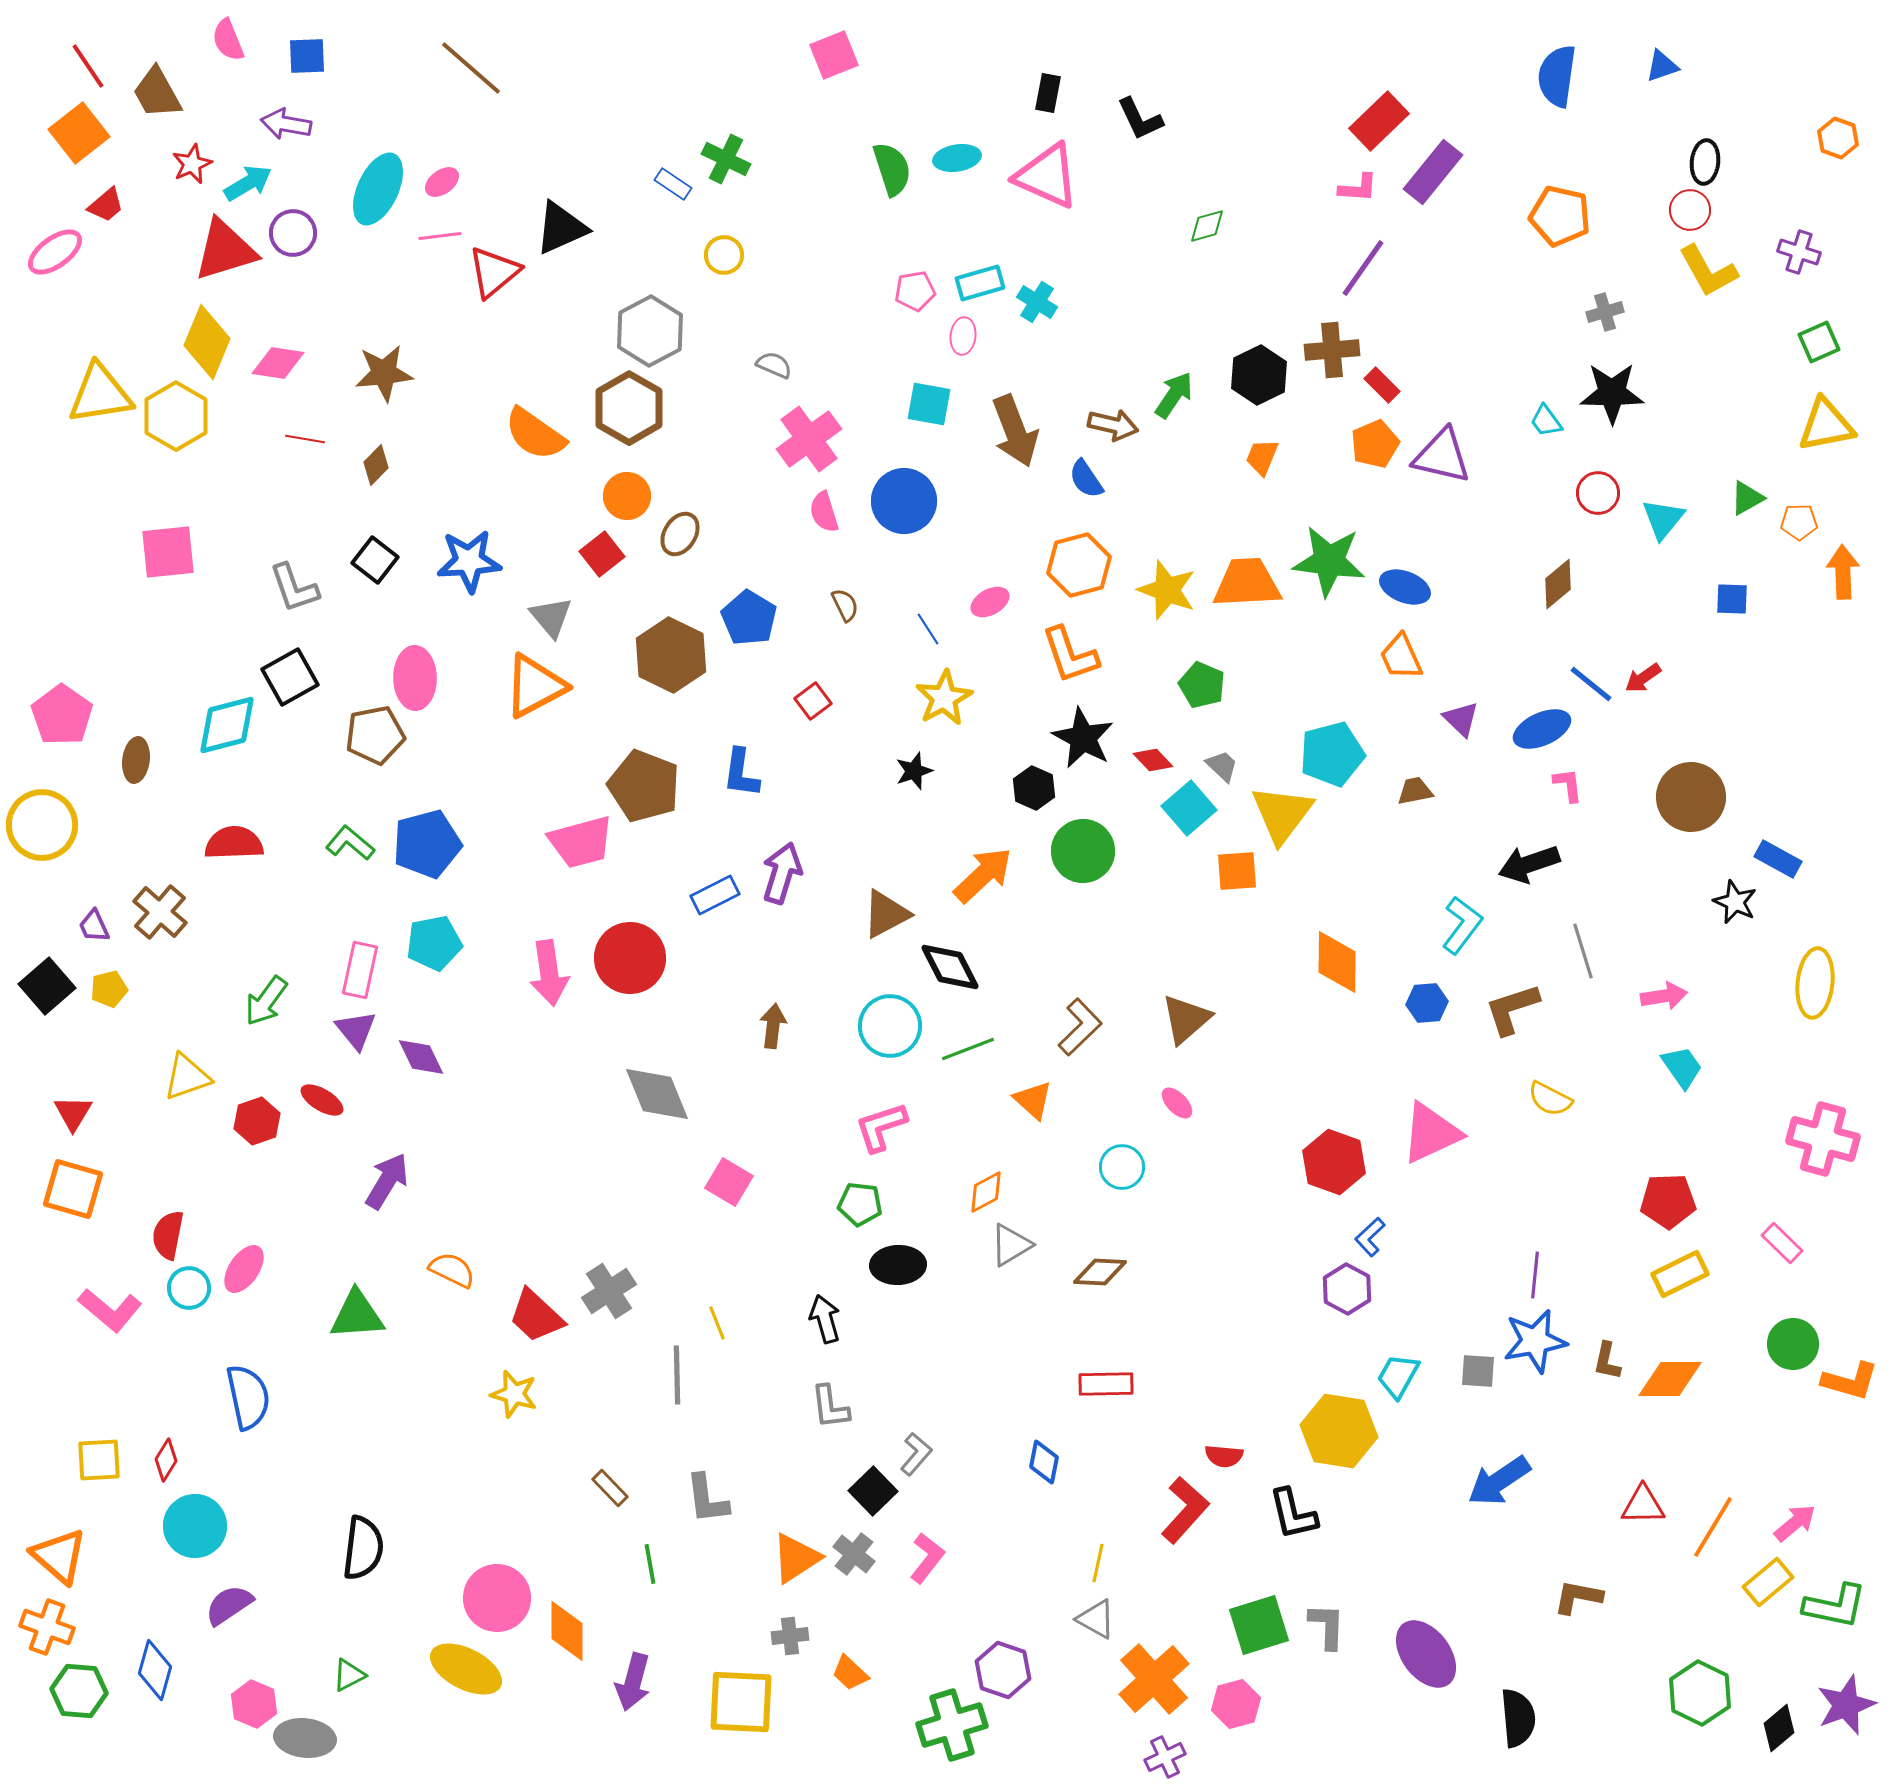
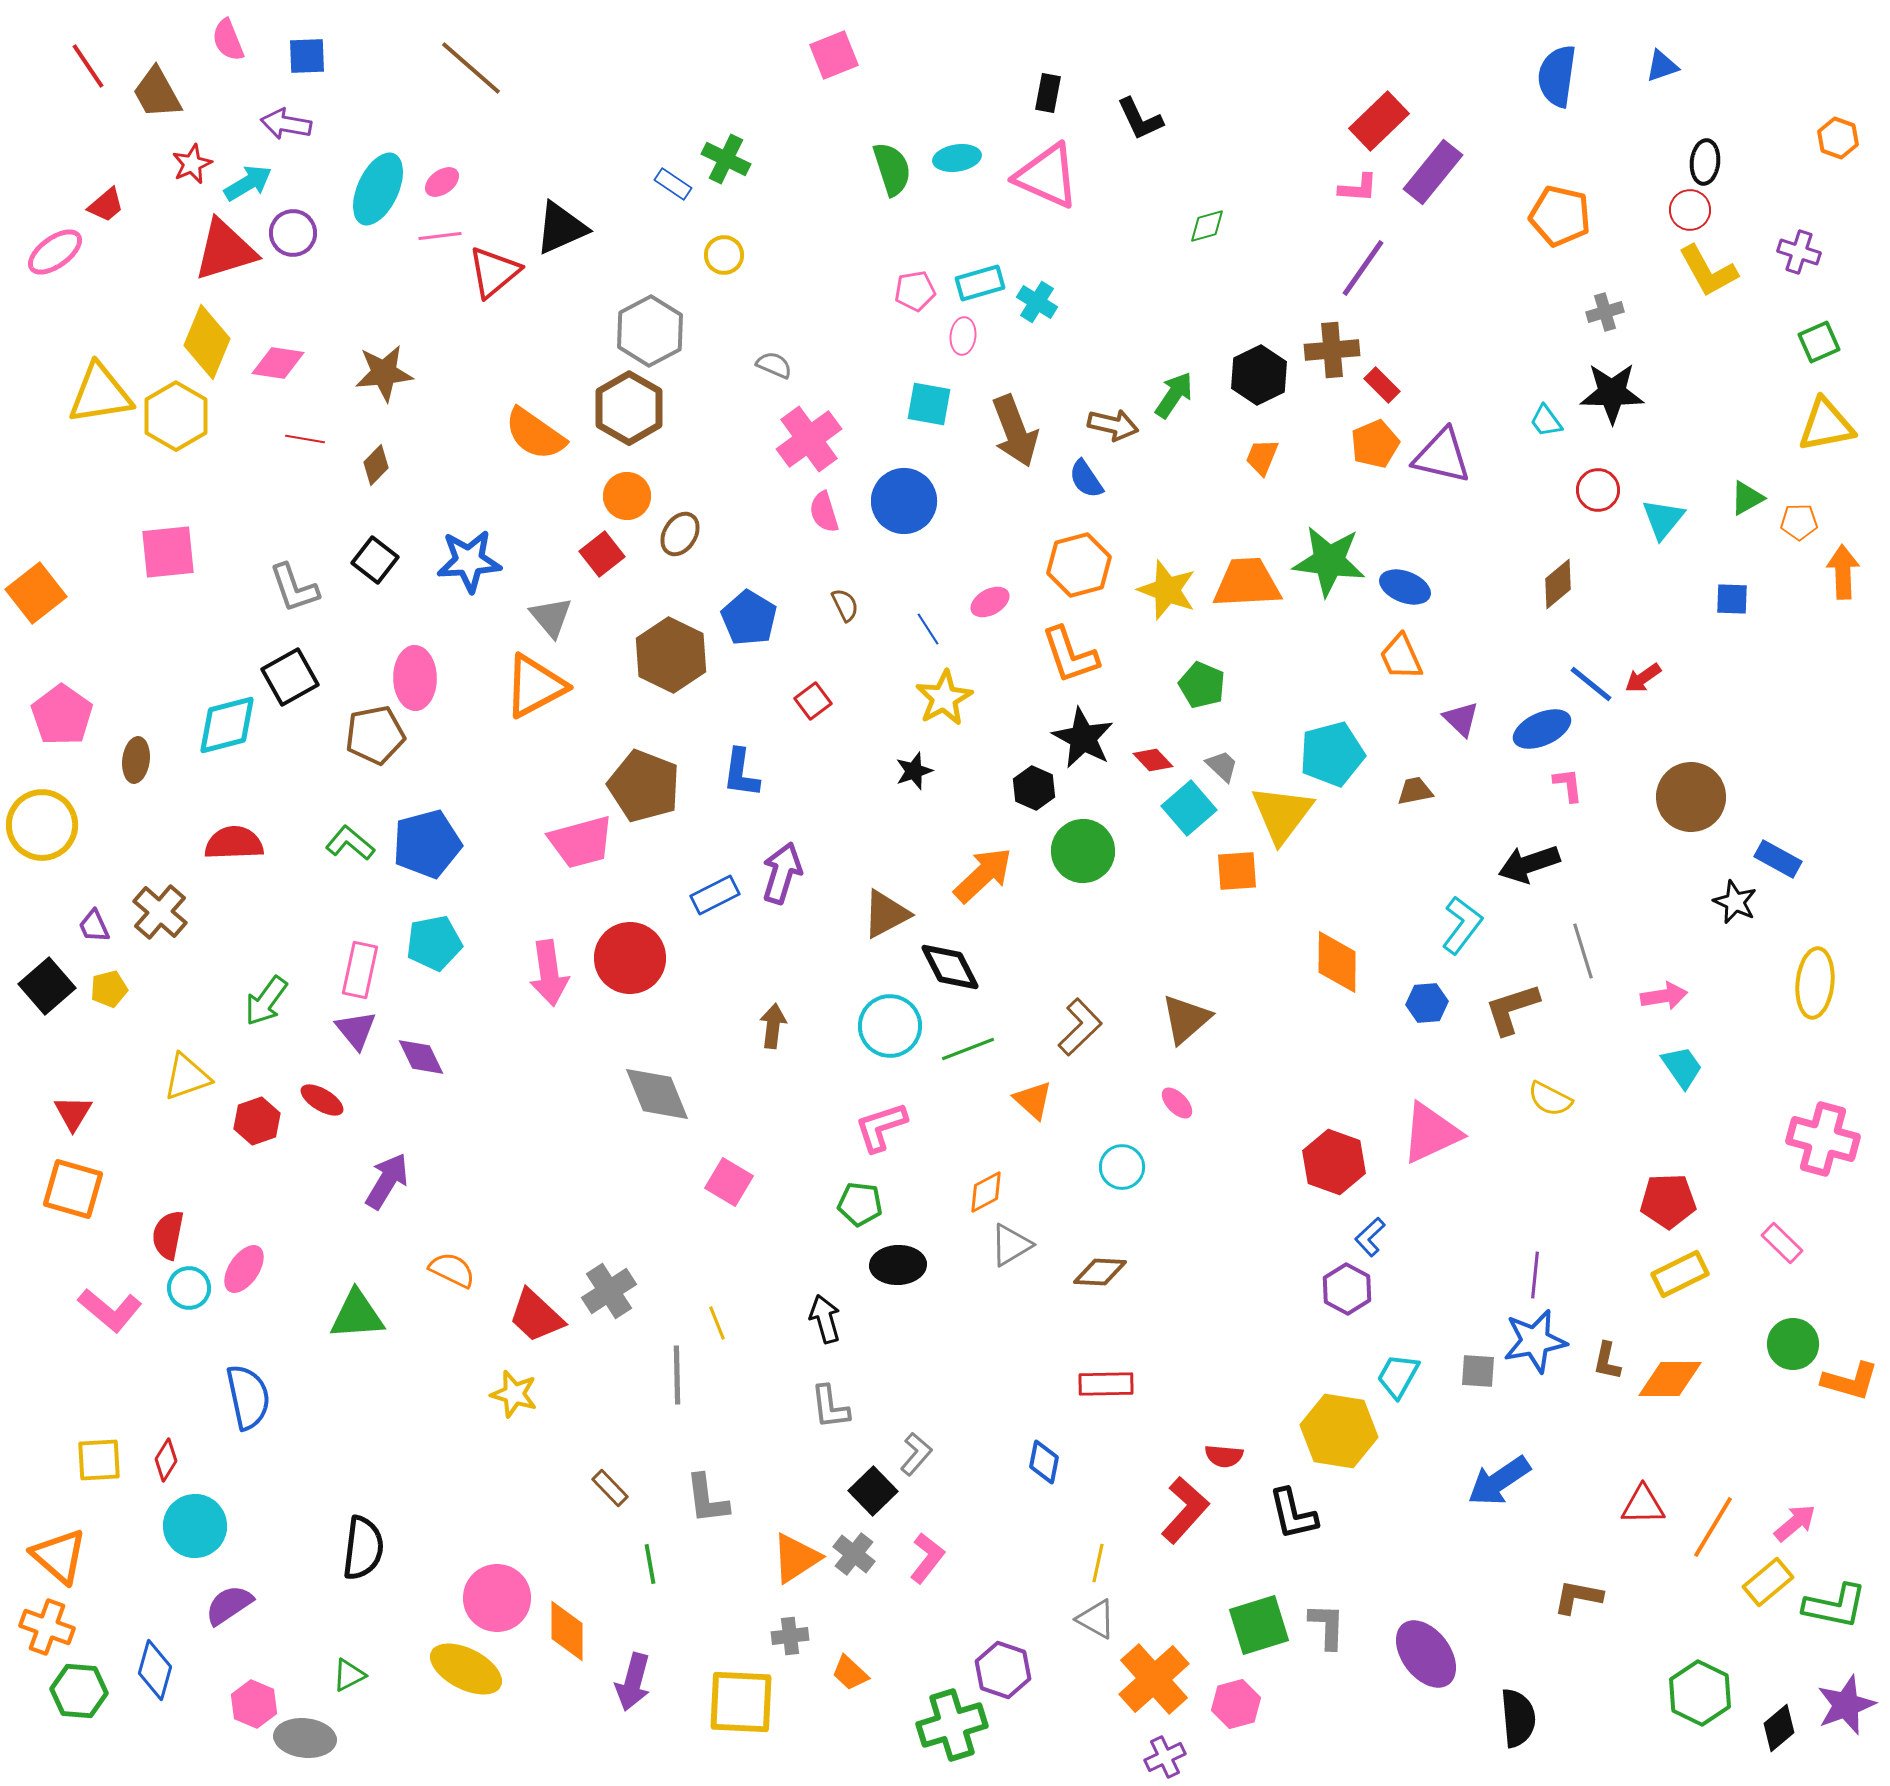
orange square at (79, 133): moved 43 px left, 460 px down
red circle at (1598, 493): moved 3 px up
